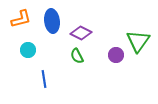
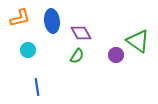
orange L-shape: moved 1 px left, 1 px up
purple diamond: rotated 35 degrees clockwise
green triangle: rotated 30 degrees counterclockwise
green semicircle: rotated 119 degrees counterclockwise
blue line: moved 7 px left, 8 px down
